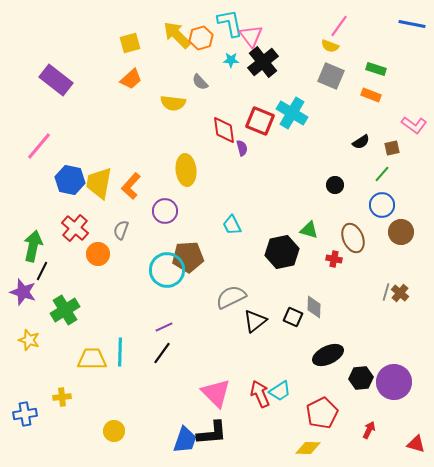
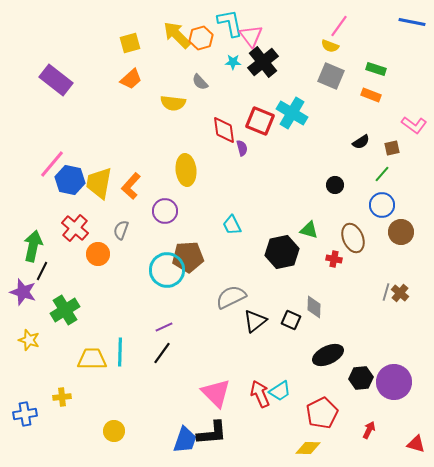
blue line at (412, 24): moved 2 px up
cyan star at (231, 60): moved 2 px right, 2 px down
pink line at (39, 146): moved 13 px right, 18 px down
black square at (293, 317): moved 2 px left, 3 px down
